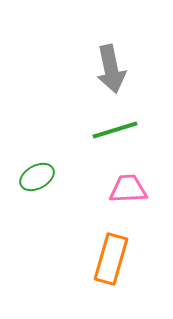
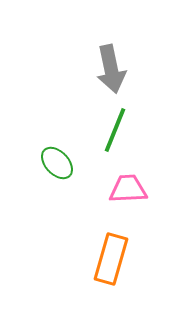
green line: rotated 51 degrees counterclockwise
green ellipse: moved 20 px right, 14 px up; rotated 76 degrees clockwise
